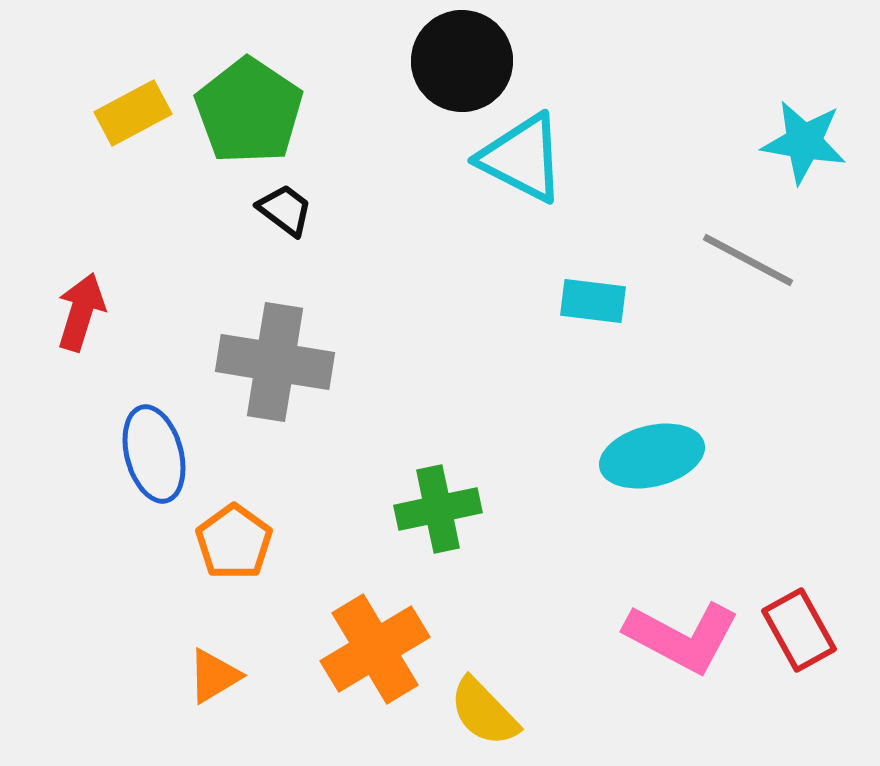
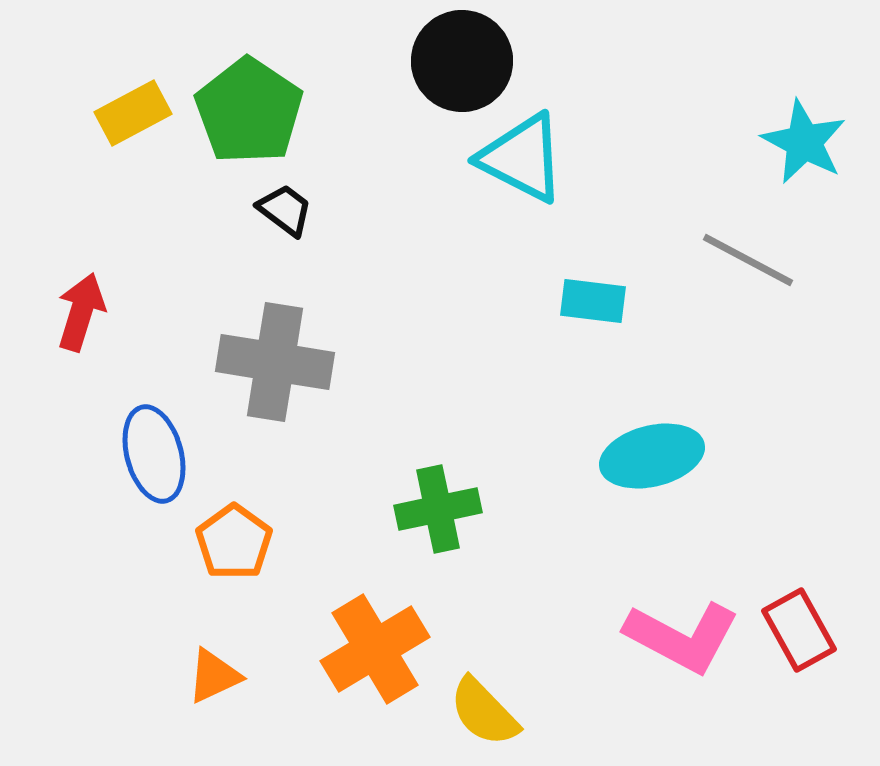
cyan star: rotated 18 degrees clockwise
orange triangle: rotated 6 degrees clockwise
